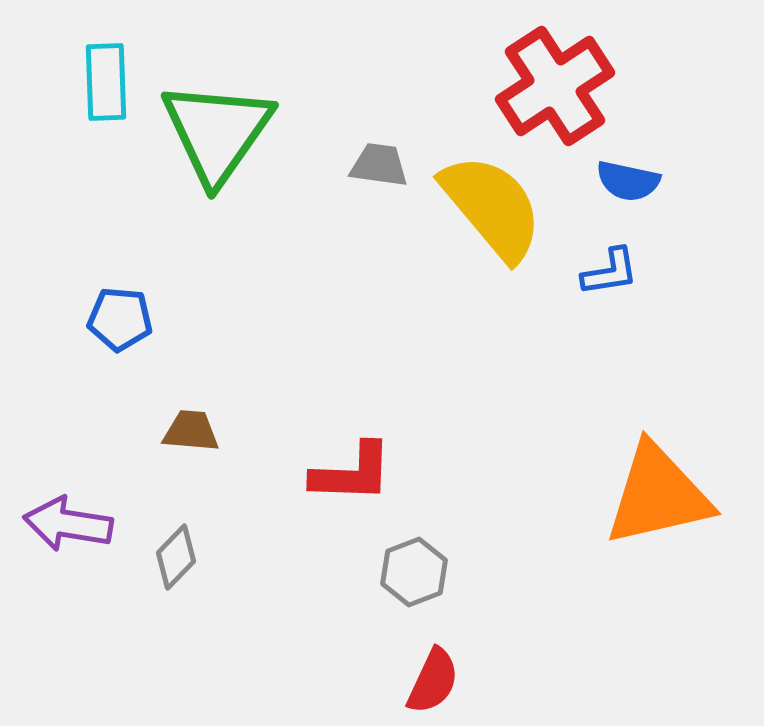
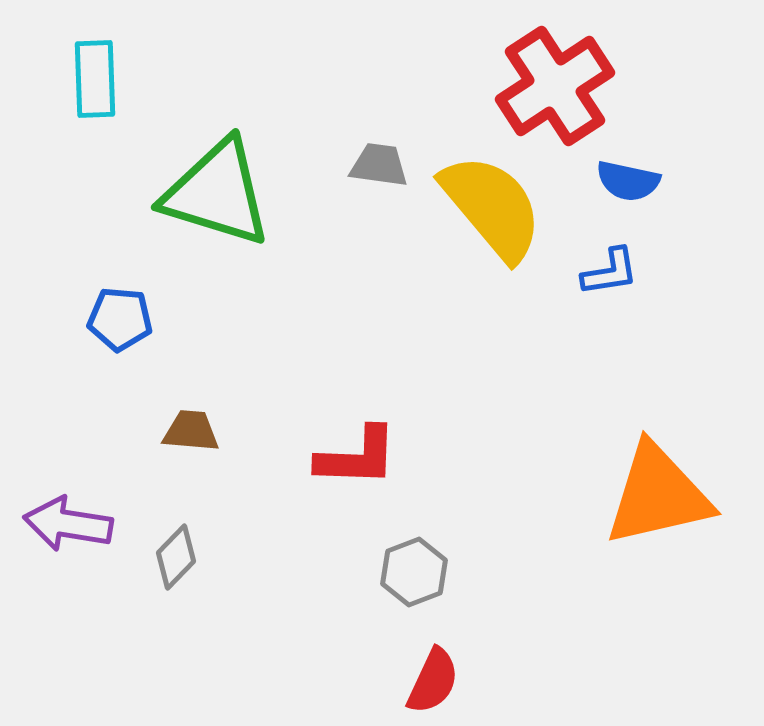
cyan rectangle: moved 11 px left, 3 px up
green triangle: moved 61 px down; rotated 48 degrees counterclockwise
red L-shape: moved 5 px right, 16 px up
